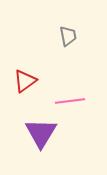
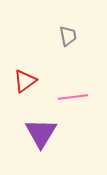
pink line: moved 3 px right, 4 px up
